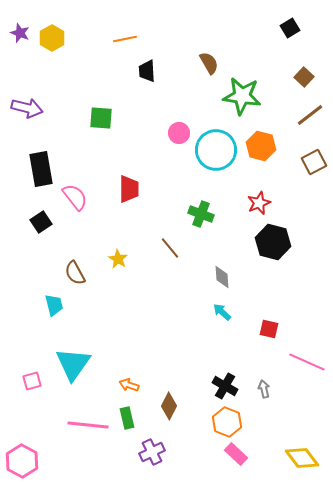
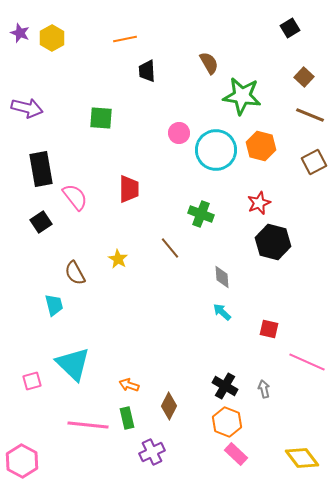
brown line at (310, 115): rotated 60 degrees clockwise
cyan triangle at (73, 364): rotated 21 degrees counterclockwise
